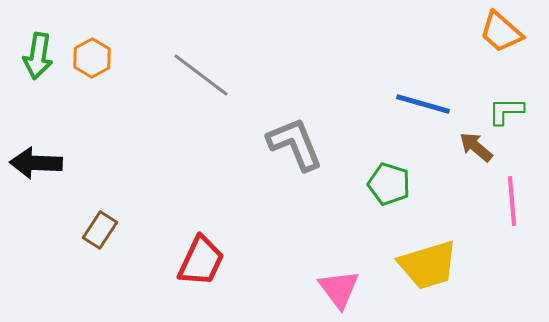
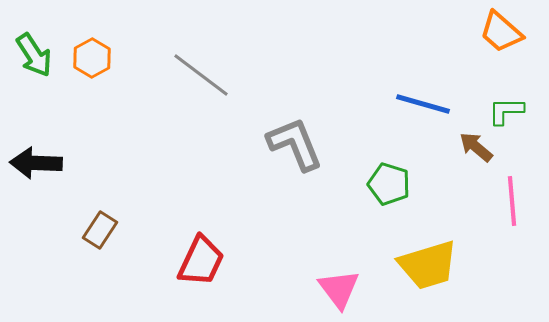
green arrow: moved 4 px left, 1 px up; rotated 42 degrees counterclockwise
